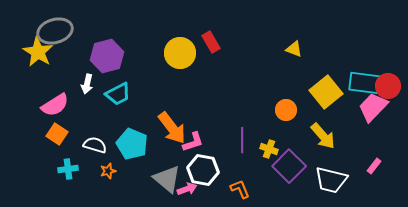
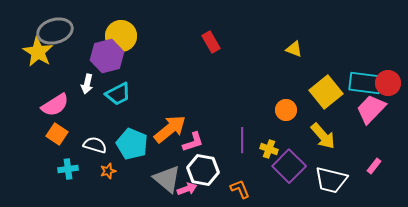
yellow circle: moved 59 px left, 17 px up
red circle: moved 3 px up
pink trapezoid: moved 2 px left, 2 px down
orange arrow: moved 2 px left, 1 px down; rotated 92 degrees counterclockwise
